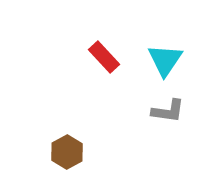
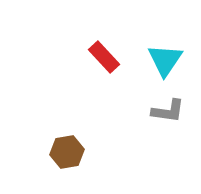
brown hexagon: rotated 20 degrees clockwise
